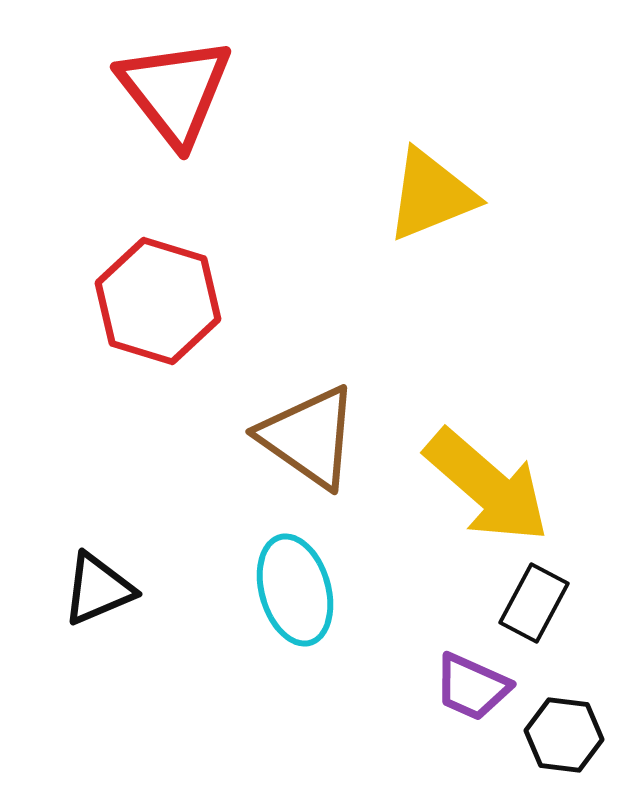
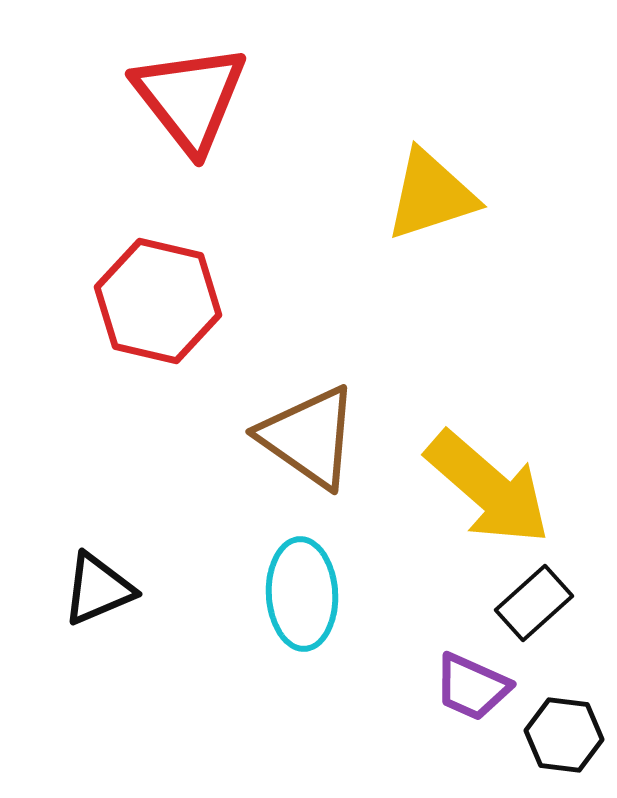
red triangle: moved 15 px right, 7 px down
yellow triangle: rotated 4 degrees clockwise
red hexagon: rotated 4 degrees counterclockwise
yellow arrow: moved 1 px right, 2 px down
cyan ellipse: moved 7 px right, 4 px down; rotated 13 degrees clockwise
black rectangle: rotated 20 degrees clockwise
